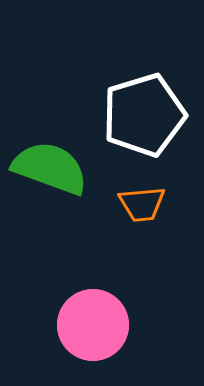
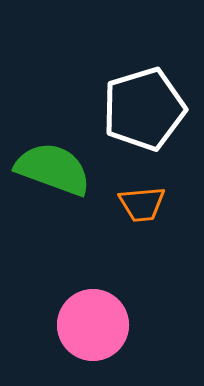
white pentagon: moved 6 px up
green semicircle: moved 3 px right, 1 px down
